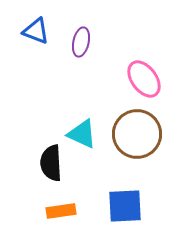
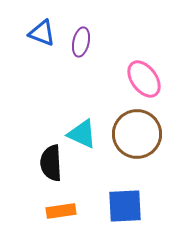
blue triangle: moved 6 px right, 2 px down
